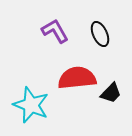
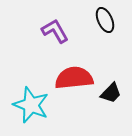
black ellipse: moved 5 px right, 14 px up
red semicircle: moved 3 px left
